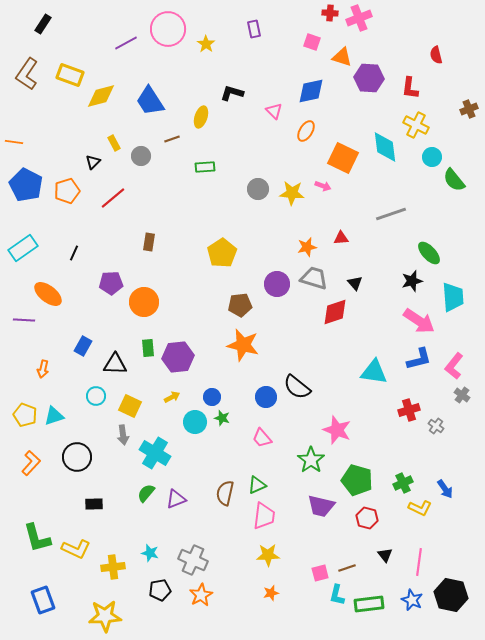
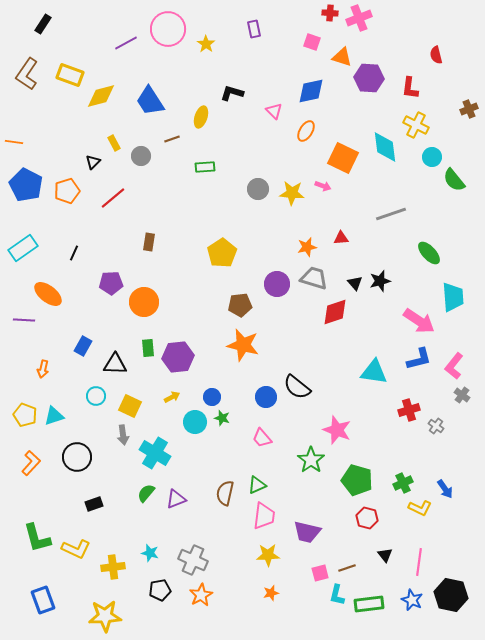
black star at (412, 281): moved 32 px left
black rectangle at (94, 504): rotated 18 degrees counterclockwise
purple trapezoid at (321, 506): moved 14 px left, 26 px down
